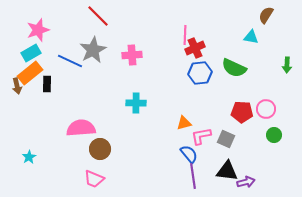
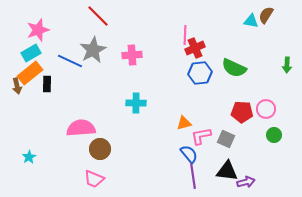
cyan triangle: moved 16 px up
